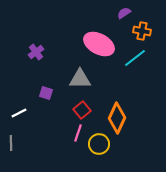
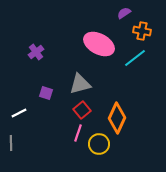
gray triangle: moved 5 px down; rotated 15 degrees counterclockwise
